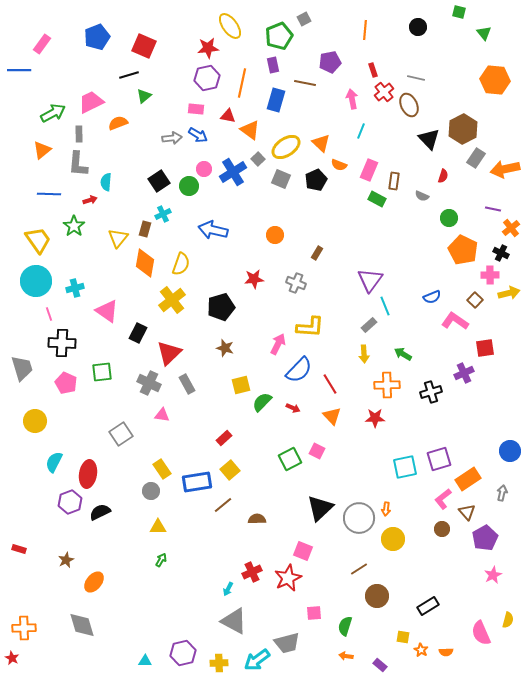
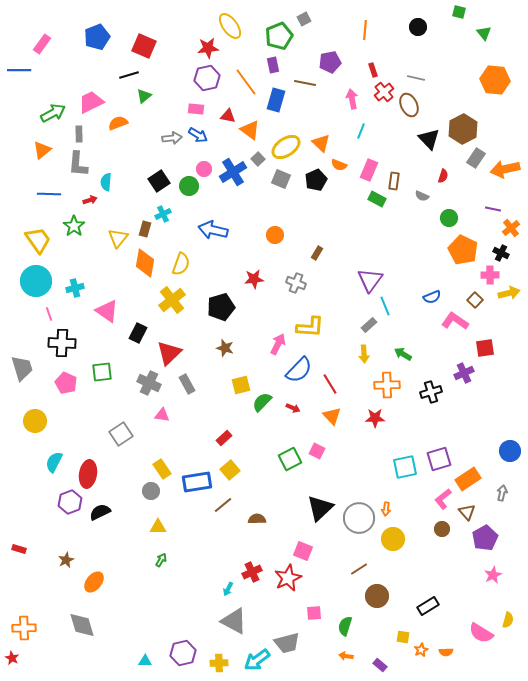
orange line at (242, 83): moved 4 px right, 1 px up; rotated 48 degrees counterclockwise
pink semicircle at (481, 633): rotated 35 degrees counterclockwise
orange star at (421, 650): rotated 16 degrees clockwise
